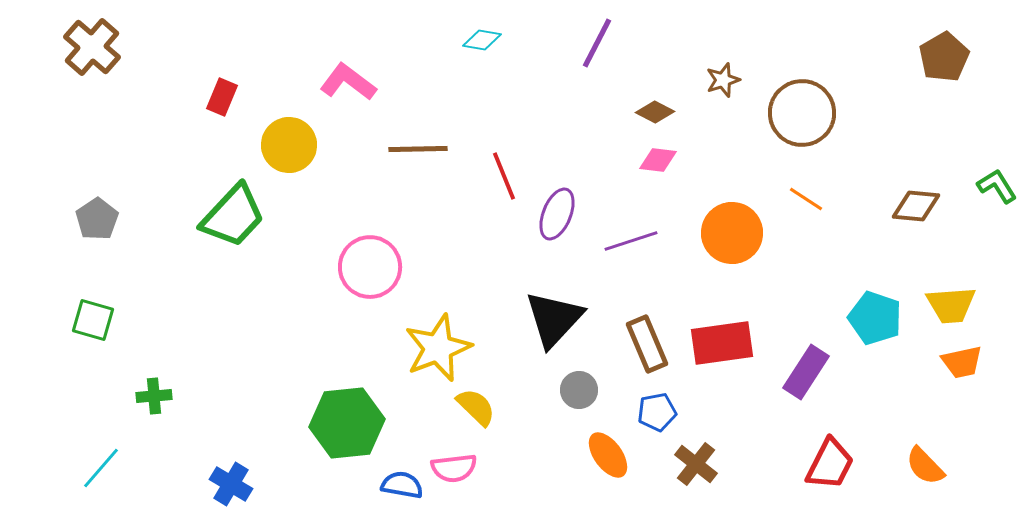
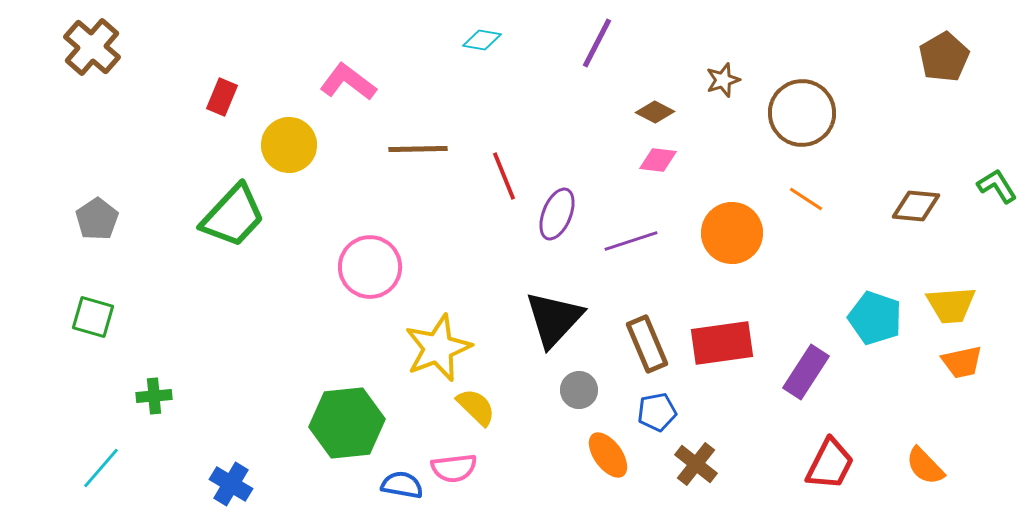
green square at (93, 320): moved 3 px up
